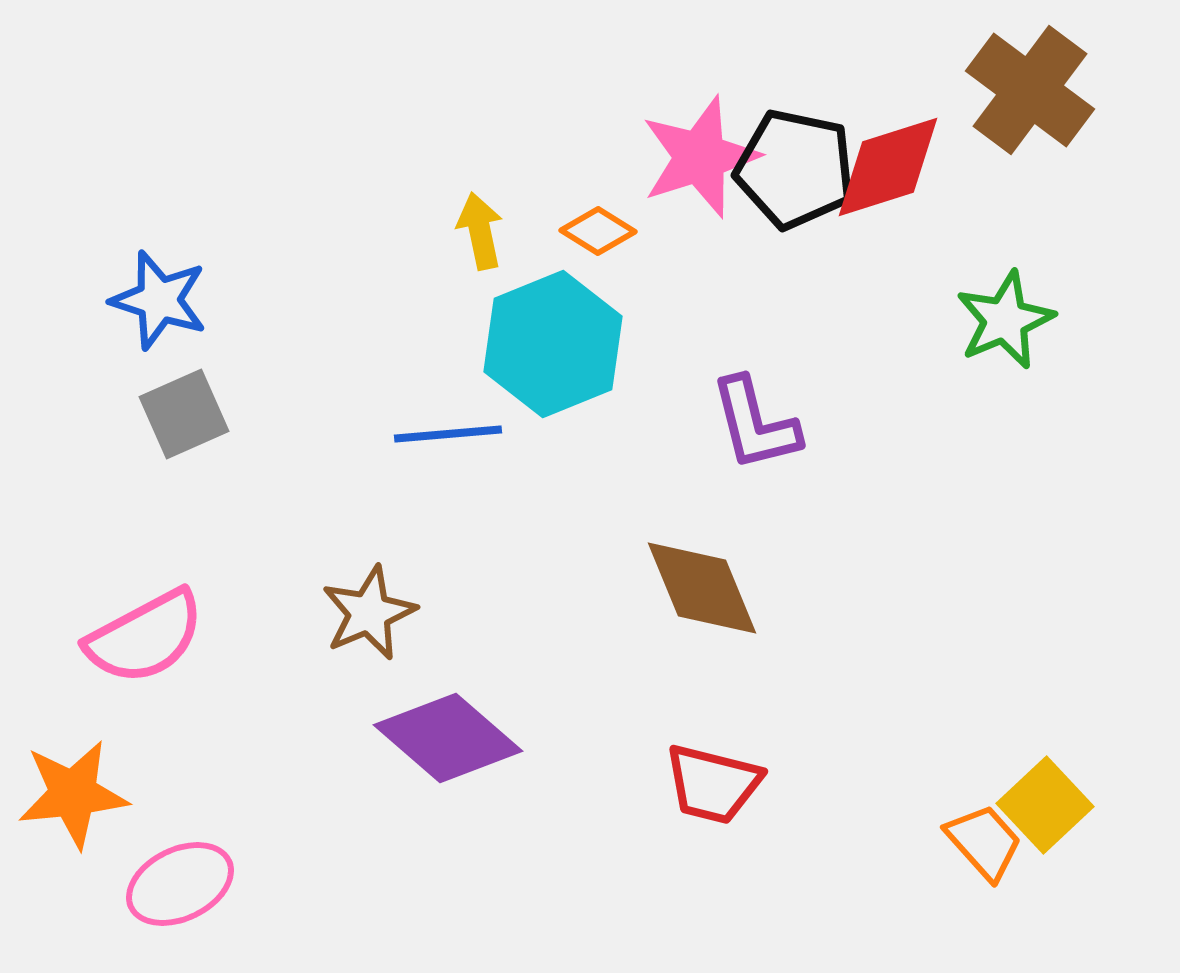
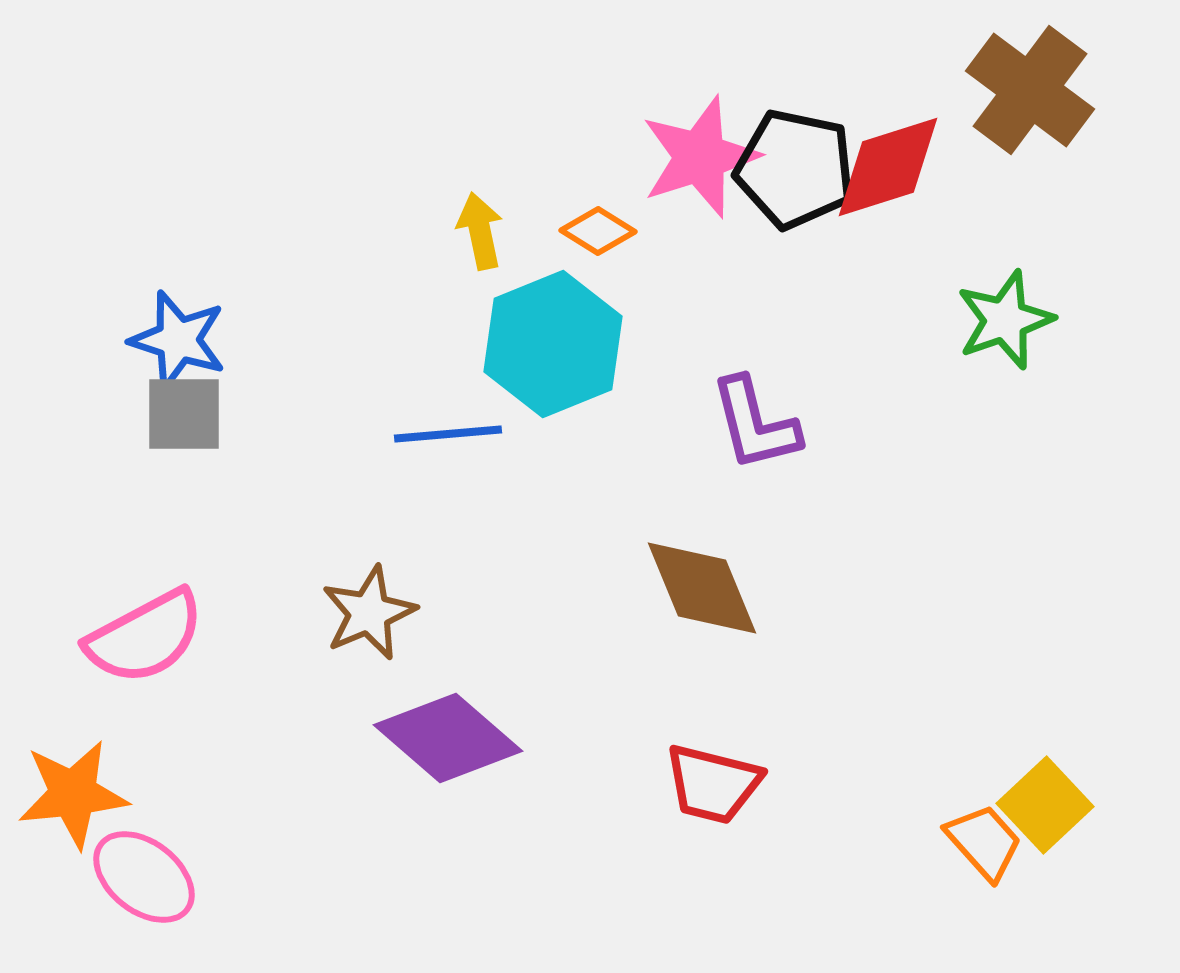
blue star: moved 19 px right, 40 px down
green star: rotated 4 degrees clockwise
gray square: rotated 24 degrees clockwise
pink ellipse: moved 36 px left, 7 px up; rotated 64 degrees clockwise
